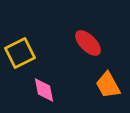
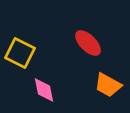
yellow square: rotated 36 degrees counterclockwise
orange trapezoid: rotated 32 degrees counterclockwise
